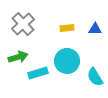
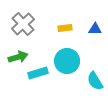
yellow rectangle: moved 2 px left
cyan semicircle: moved 4 px down
